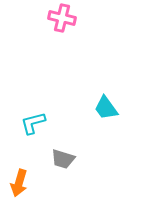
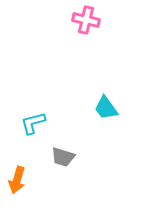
pink cross: moved 24 px right, 2 px down
gray trapezoid: moved 2 px up
orange arrow: moved 2 px left, 3 px up
